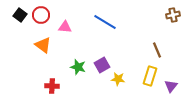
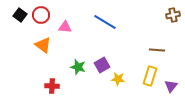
brown line: rotated 63 degrees counterclockwise
